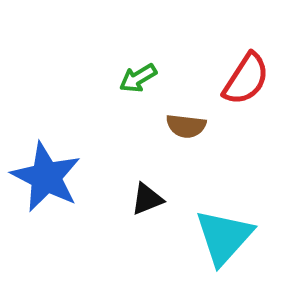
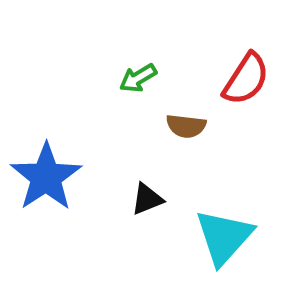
blue star: rotated 12 degrees clockwise
